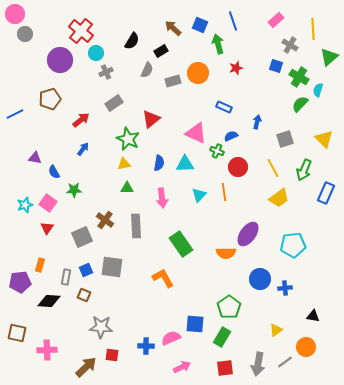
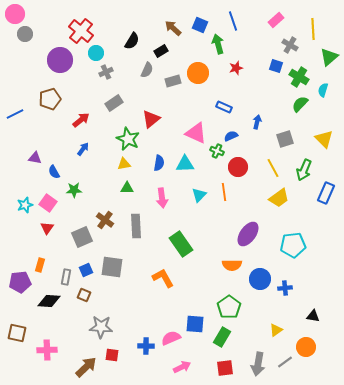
cyan semicircle at (318, 90): moved 5 px right
orange semicircle at (226, 253): moved 6 px right, 12 px down
